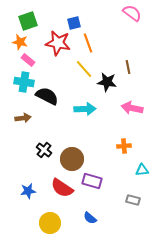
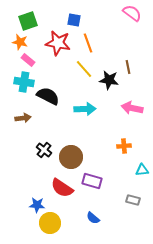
blue square: moved 3 px up; rotated 24 degrees clockwise
black star: moved 2 px right, 2 px up
black semicircle: moved 1 px right
brown circle: moved 1 px left, 2 px up
blue star: moved 9 px right, 14 px down; rotated 14 degrees clockwise
blue semicircle: moved 3 px right
